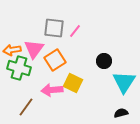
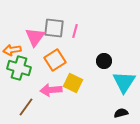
pink line: rotated 24 degrees counterclockwise
pink triangle: moved 1 px right, 12 px up
pink arrow: moved 1 px left
